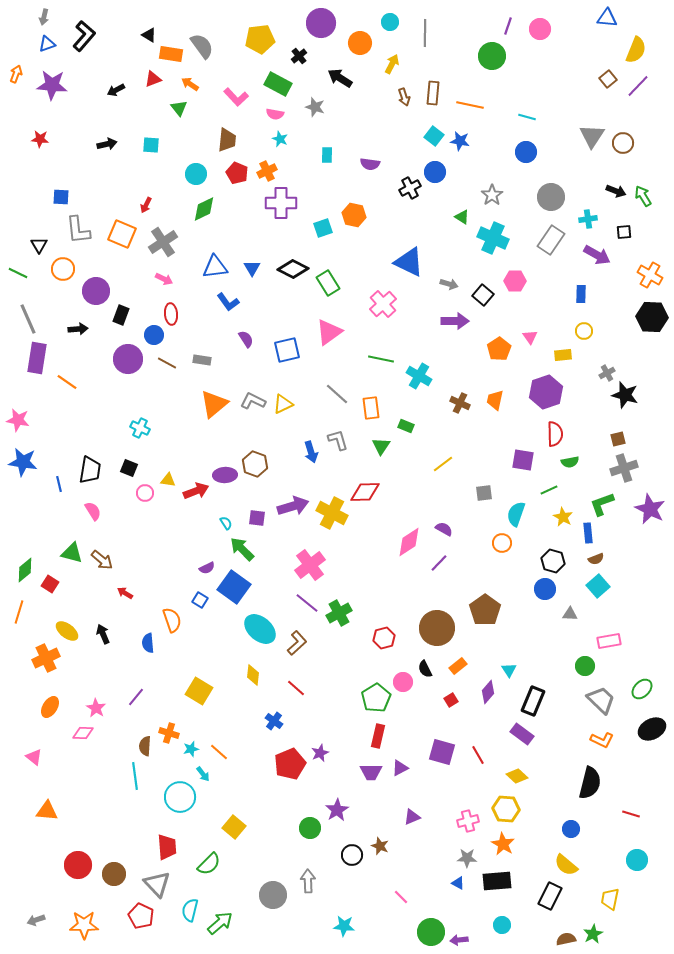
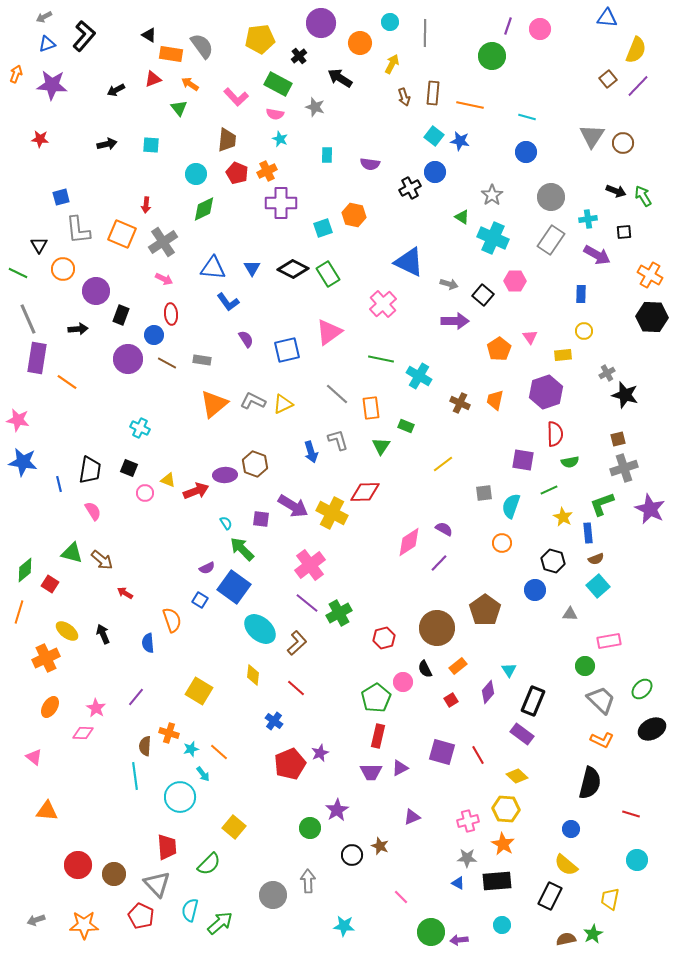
gray arrow at (44, 17): rotated 49 degrees clockwise
blue square at (61, 197): rotated 18 degrees counterclockwise
red arrow at (146, 205): rotated 21 degrees counterclockwise
blue triangle at (215, 267): moved 2 px left, 1 px down; rotated 12 degrees clockwise
green rectangle at (328, 283): moved 9 px up
yellow triangle at (168, 480): rotated 14 degrees clockwise
purple arrow at (293, 506): rotated 48 degrees clockwise
cyan semicircle at (516, 514): moved 5 px left, 8 px up
purple square at (257, 518): moved 4 px right, 1 px down
blue circle at (545, 589): moved 10 px left, 1 px down
